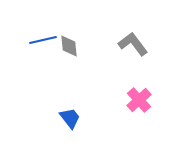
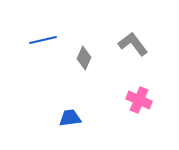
gray diamond: moved 15 px right, 12 px down; rotated 30 degrees clockwise
pink cross: rotated 25 degrees counterclockwise
blue trapezoid: rotated 60 degrees counterclockwise
